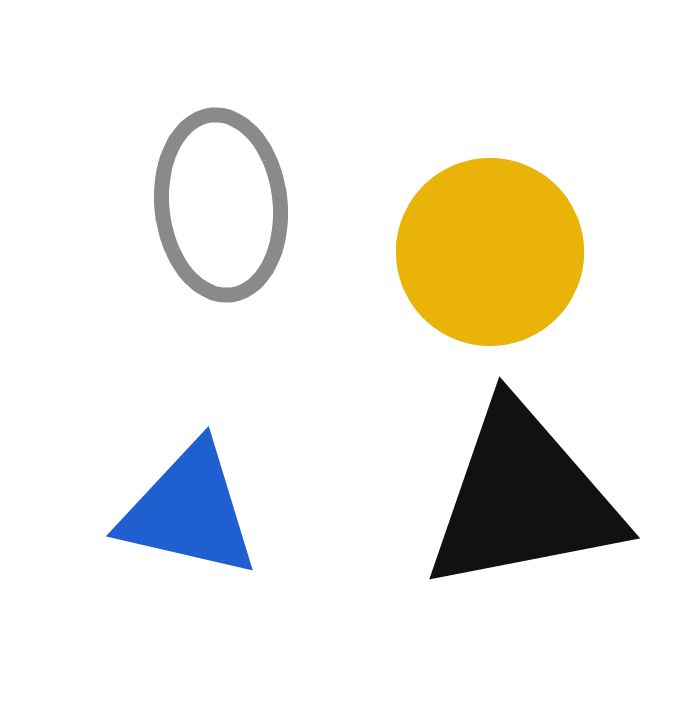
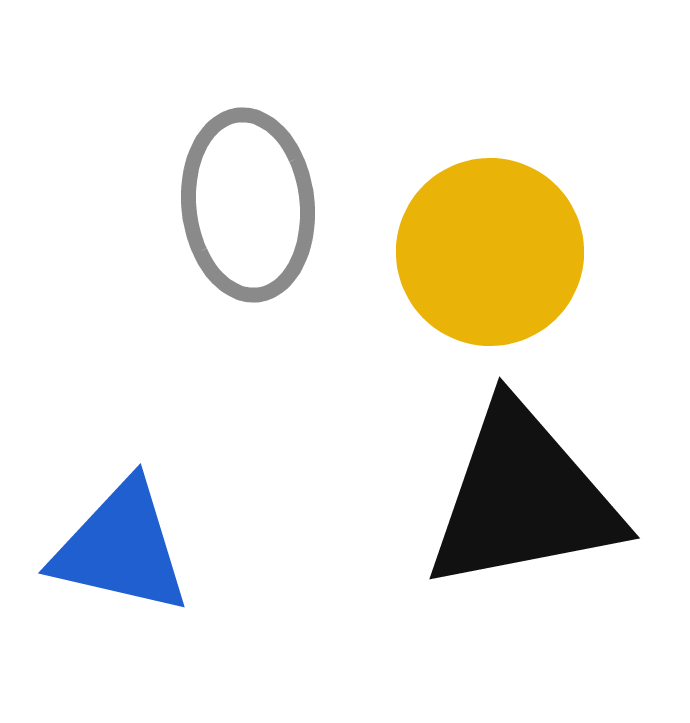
gray ellipse: moved 27 px right
blue triangle: moved 68 px left, 37 px down
